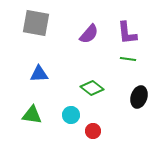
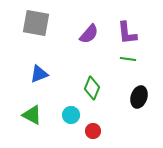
blue triangle: rotated 18 degrees counterclockwise
green diamond: rotated 75 degrees clockwise
green triangle: rotated 20 degrees clockwise
